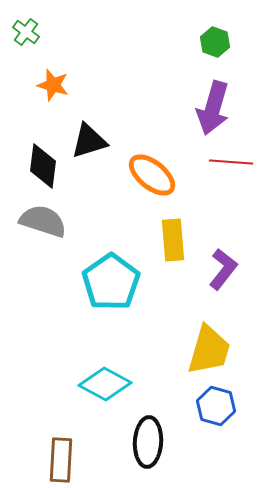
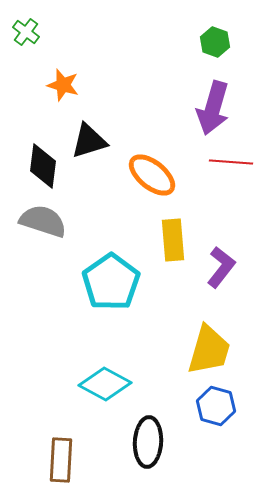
orange star: moved 10 px right
purple L-shape: moved 2 px left, 2 px up
